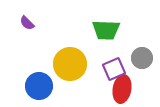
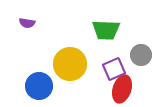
purple semicircle: rotated 35 degrees counterclockwise
gray circle: moved 1 px left, 3 px up
red ellipse: rotated 8 degrees clockwise
